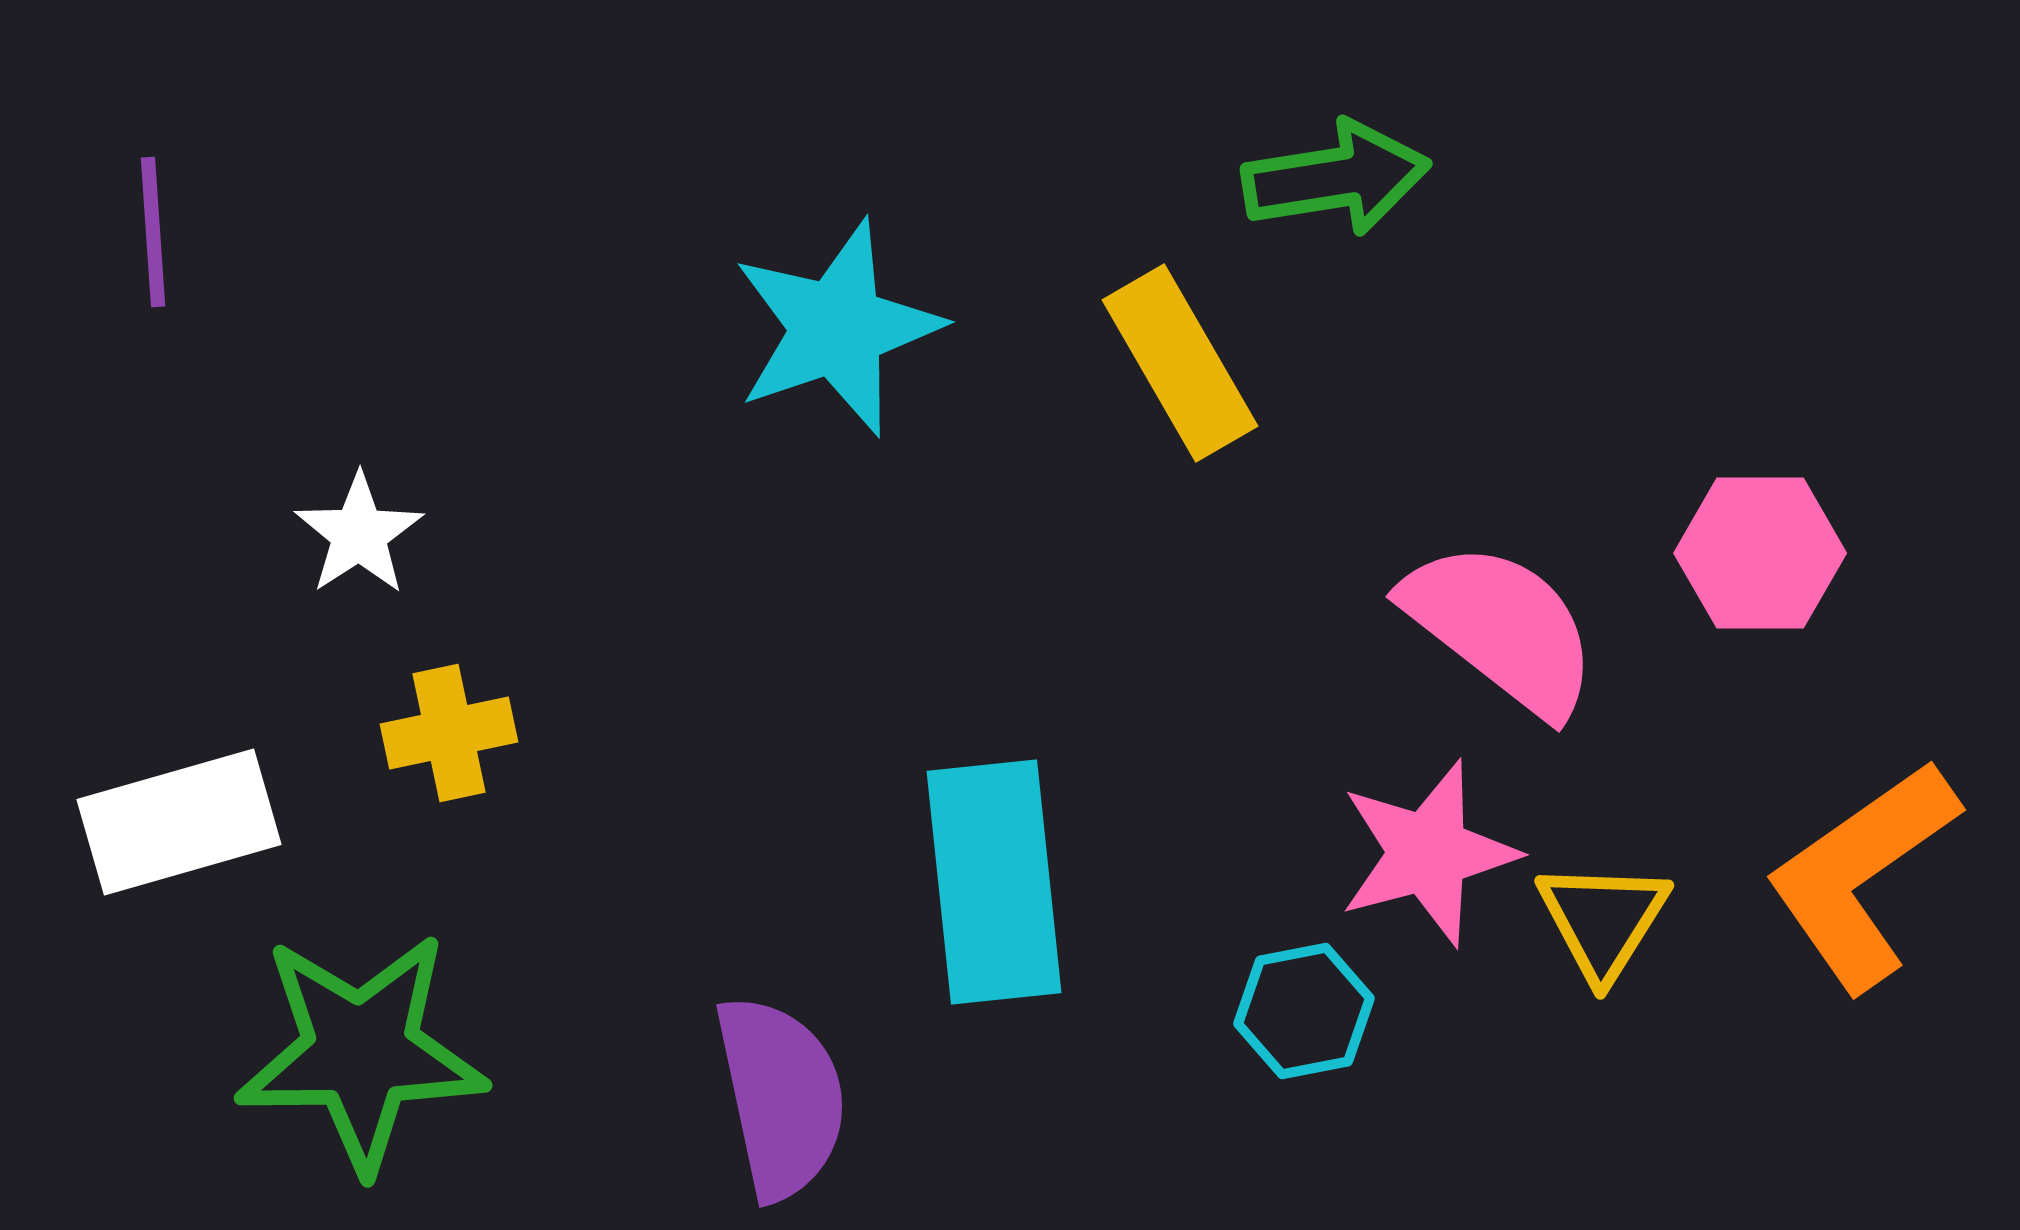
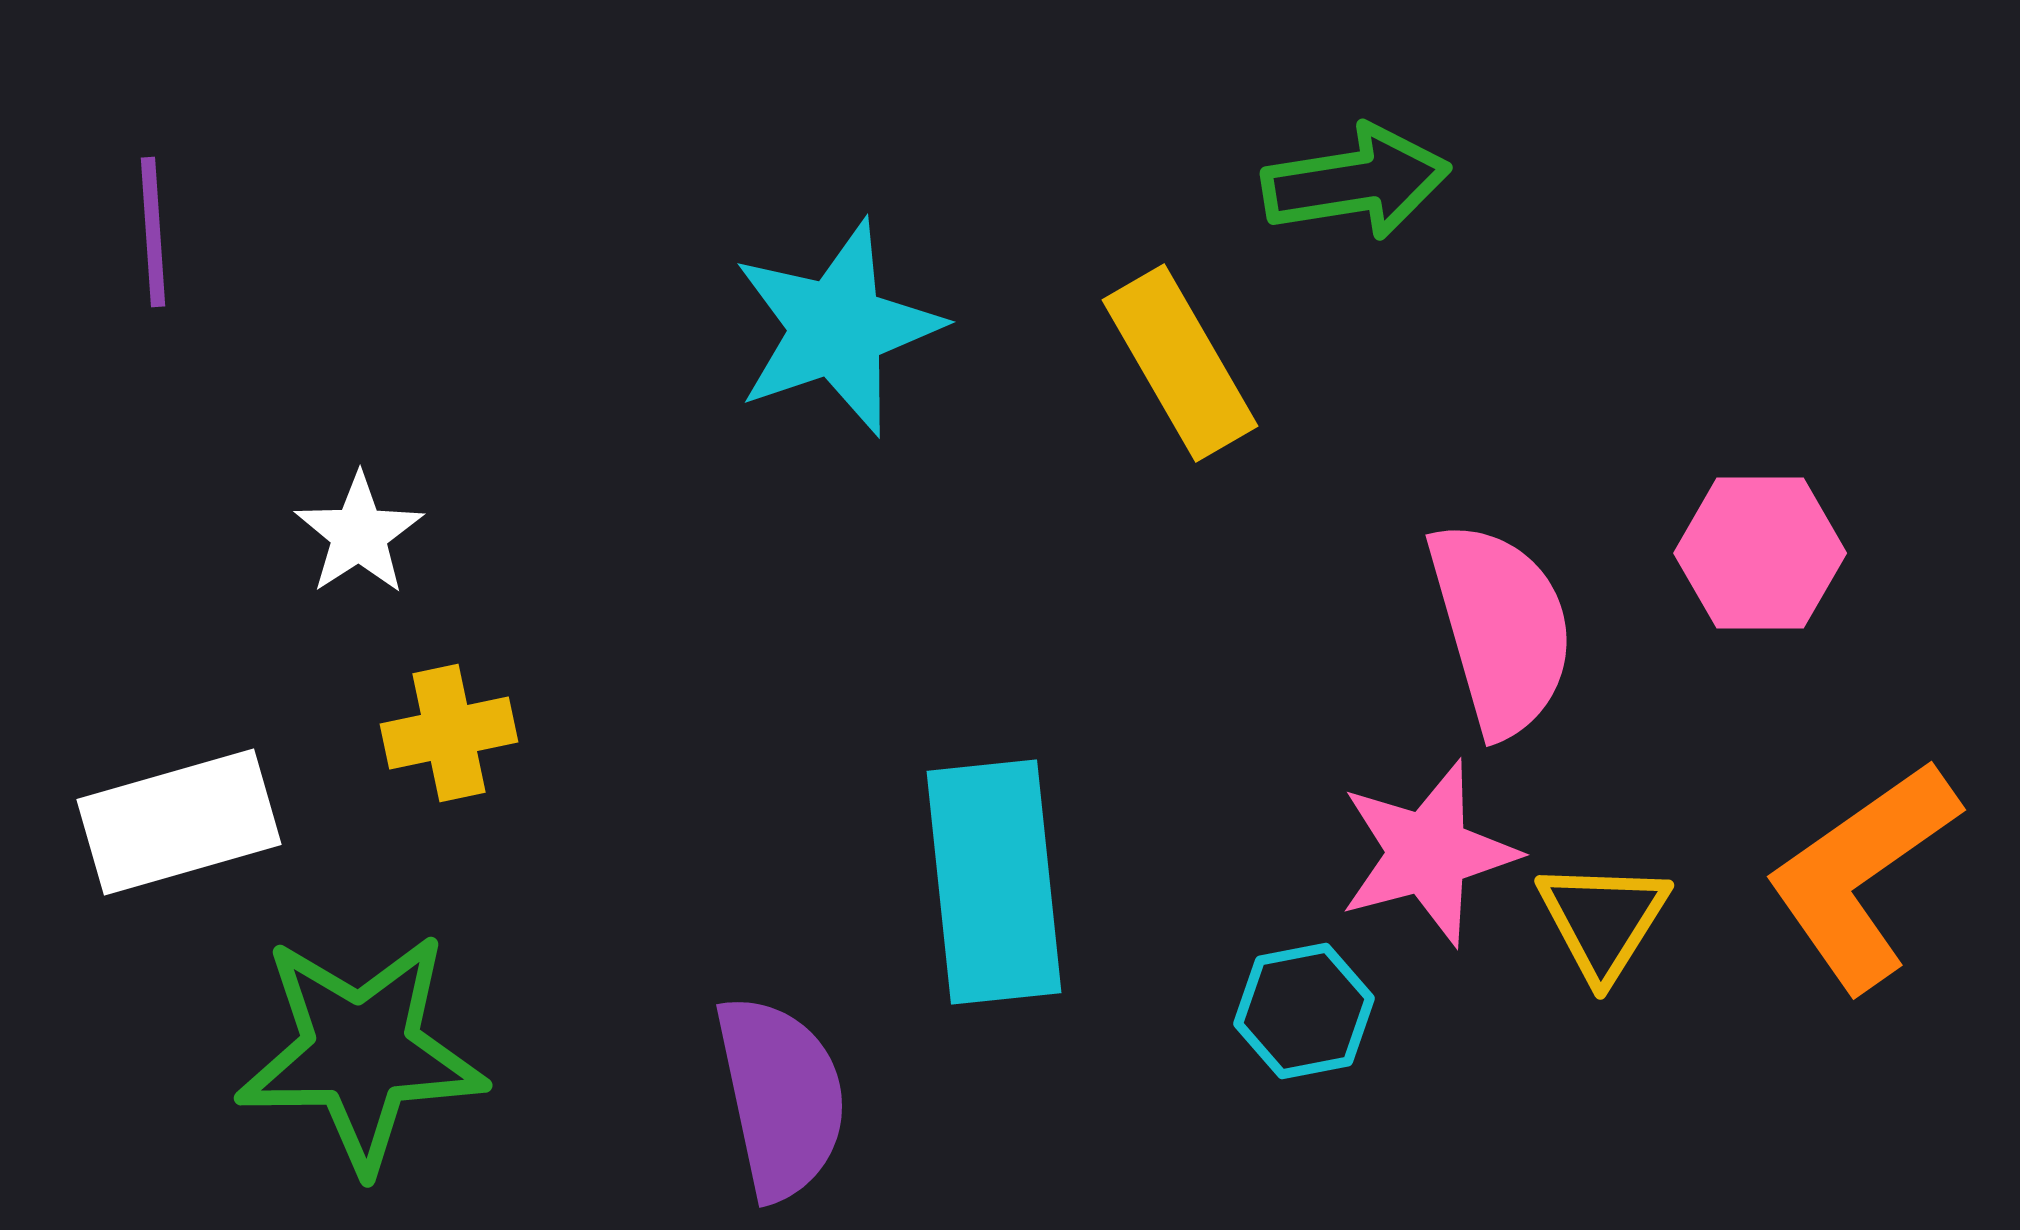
green arrow: moved 20 px right, 4 px down
pink semicircle: rotated 36 degrees clockwise
